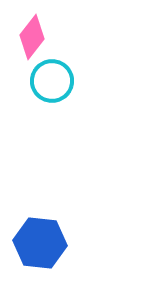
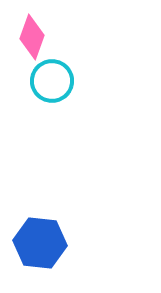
pink diamond: rotated 18 degrees counterclockwise
